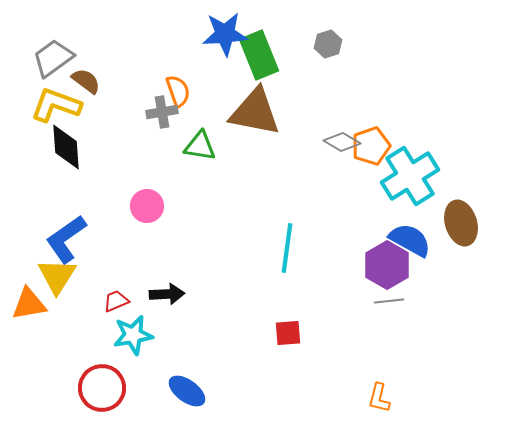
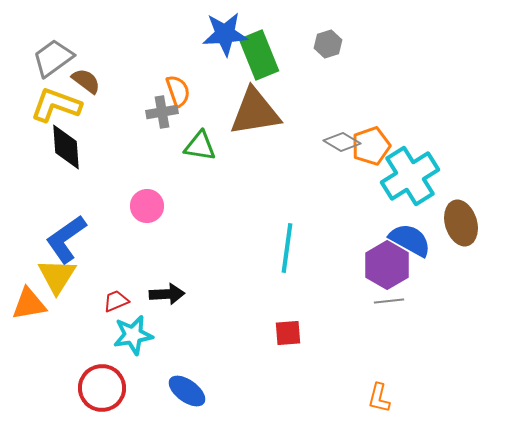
brown triangle: rotated 20 degrees counterclockwise
